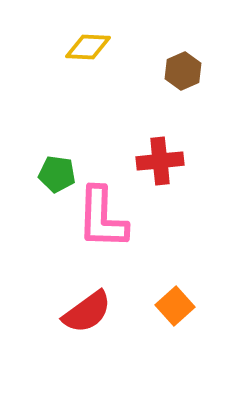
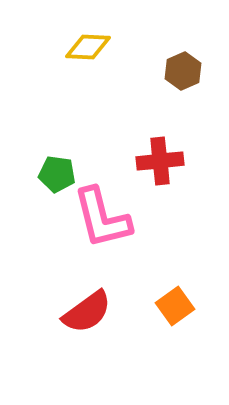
pink L-shape: rotated 16 degrees counterclockwise
orange square: rotated 6 degrees clockwise
